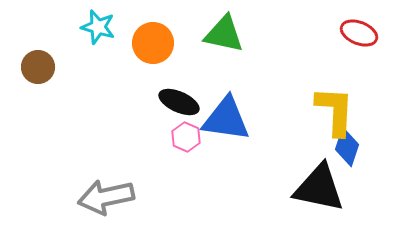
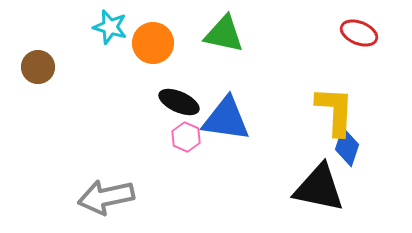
cyan star: moved 12 px right
